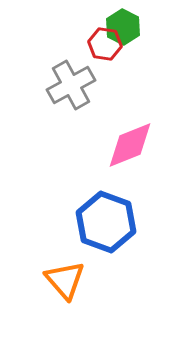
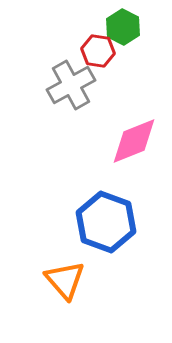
red hexagon: moved 7 px left, 7 px down
pink diamond: moved 4 px right, 4 px up
